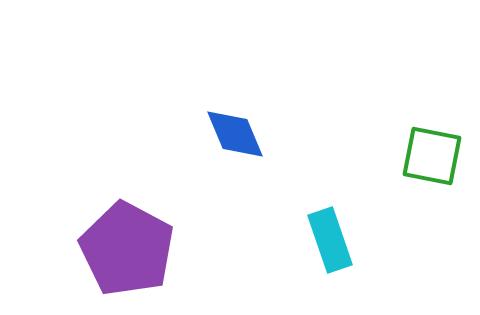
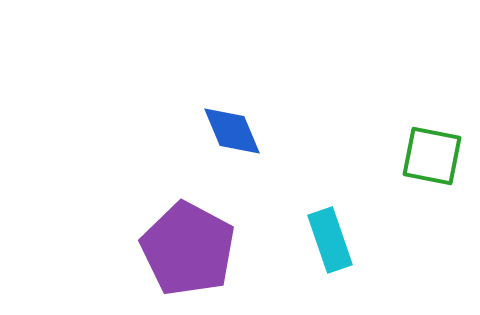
blue diamond: moved 3 px left, 3 px up
purple pentagon: moved 61 px right
